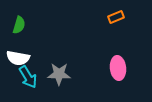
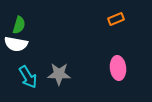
orange rectangle: moved 2 px down
white semicircle: moved 2 px left, 14 px up
